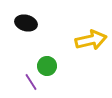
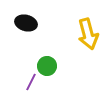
yellow arrow: moved 3 px left, 6 px up; rotated 88 degrees clockwise
purple line: rotated 60 degrees clockwise
